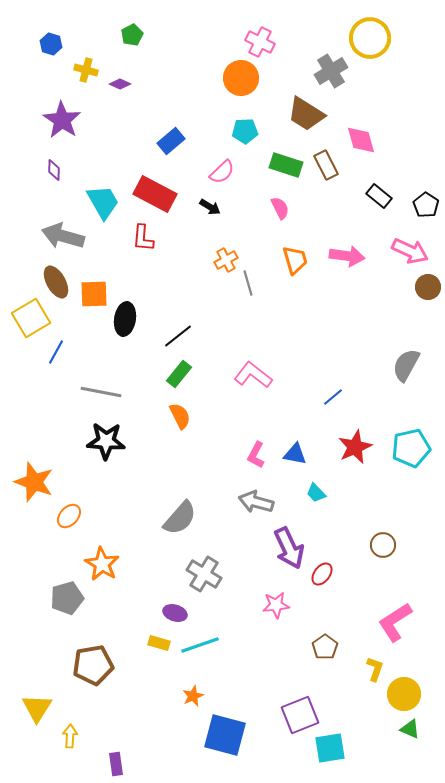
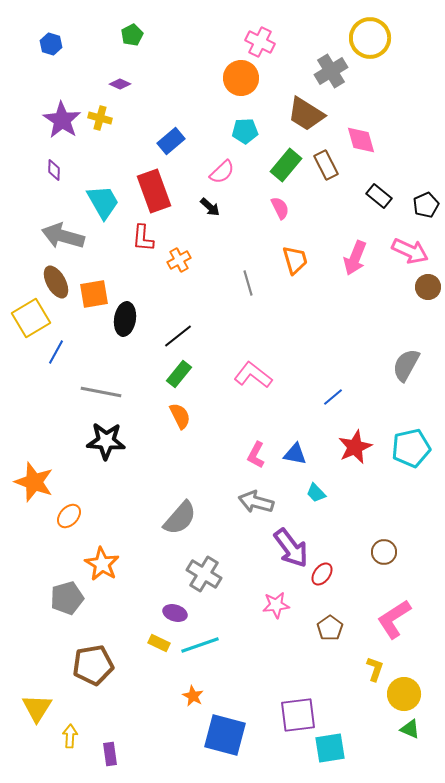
yellow cross at (86, 70): moved 14 px right, 48 px down
green rectangle at (286, 165): rotated 68 degrees counterclockwise
red rectangle at (155, 194): moved 1 px left, 3 px up; rotated 42 degrees clockwise
black pentagon at (426, 205): rotated 15 degrees clockwise
black arrow at (210, 207): rotated 10 degrees clockwise
pink arrow at (347, 256): moved 8 px right, 2 px down; rotated 104 degrees clockwise
orange cross at (226, 260): moved 47 px left
orange square at (94, 294): rotated 8 degrees counterclockwise
brown circle at (383, 545): moved 1 px right, 7 px down
purple arrow at (289, 548): moved 2 px right; rotated 12 degrees counterclockwise
pink L-shape at (395, 622): moved 1 px left, 3 px up
yellow rectangle at (159, 643): rotated 10 degrees clockwise
brown pentagon at (325, 647): moved 5 px right, 19 px up
orange star at (193, 696): rotated 20 degrees counterclockwise
purple square at (300, 715): moved 2 px left; rotated 15 degrees clockwise
purple rectangle at (116, 764): moved 6 px left, 10 px up
